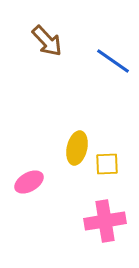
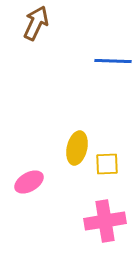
brown arrow: moved 11 px left, 18 px up; rotated 112 degrees counterclockwise
blue line: rotated 33 degrees counterclockwise
